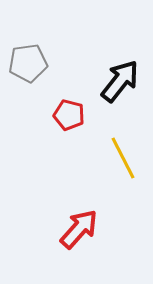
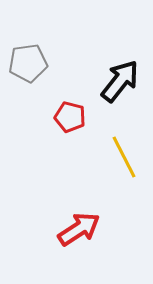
red pentagon: moved 1 px right, 2 px down
yellow line: moved 1 px right, 1 px up
red arrow: rotated 15 degrees clockwise
